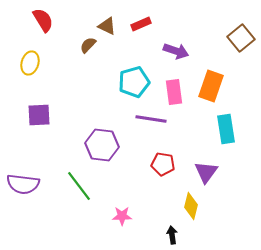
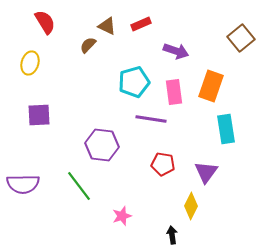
red semicircle: moved 2 px right, 2 px down
purple semicircle: rotated 8 degrees counterclockwise
yellow diamond: rotated 12 degrees clockwise
pink star: rotated 18 degrees counterclockwise
